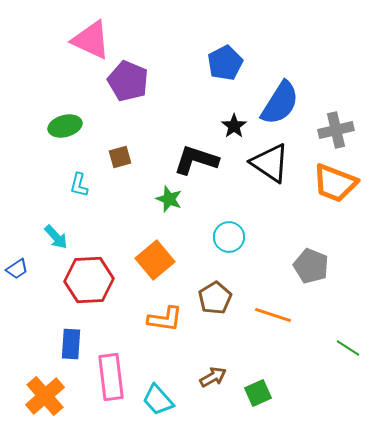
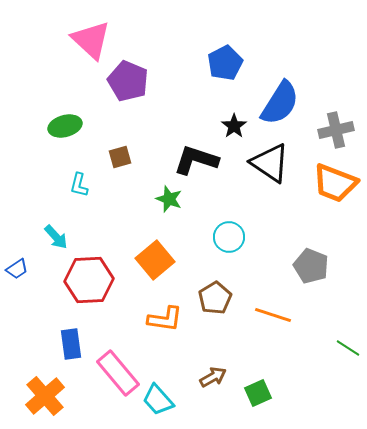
pink triangle: rotated 18 degrees clockwise
blue rectangle: rotated 12 degrees counterclockwise
pink rectangle: moved 7 px right, 4 px up; rotated 33 degrees counterclockwise
